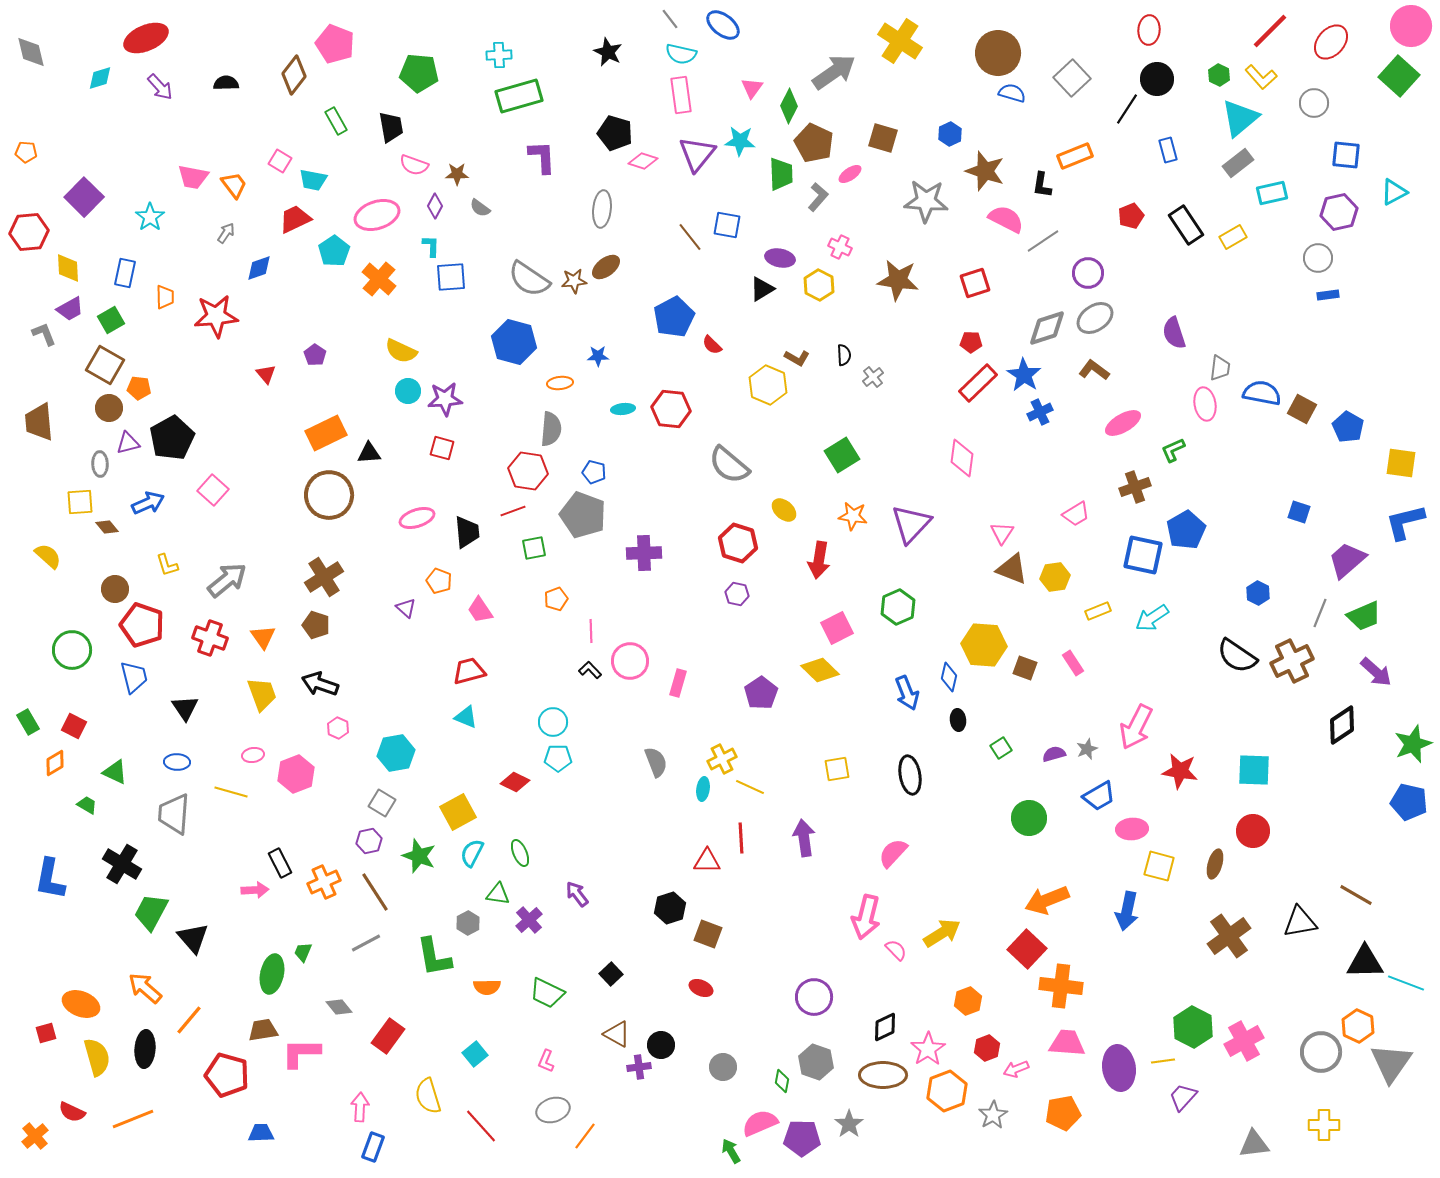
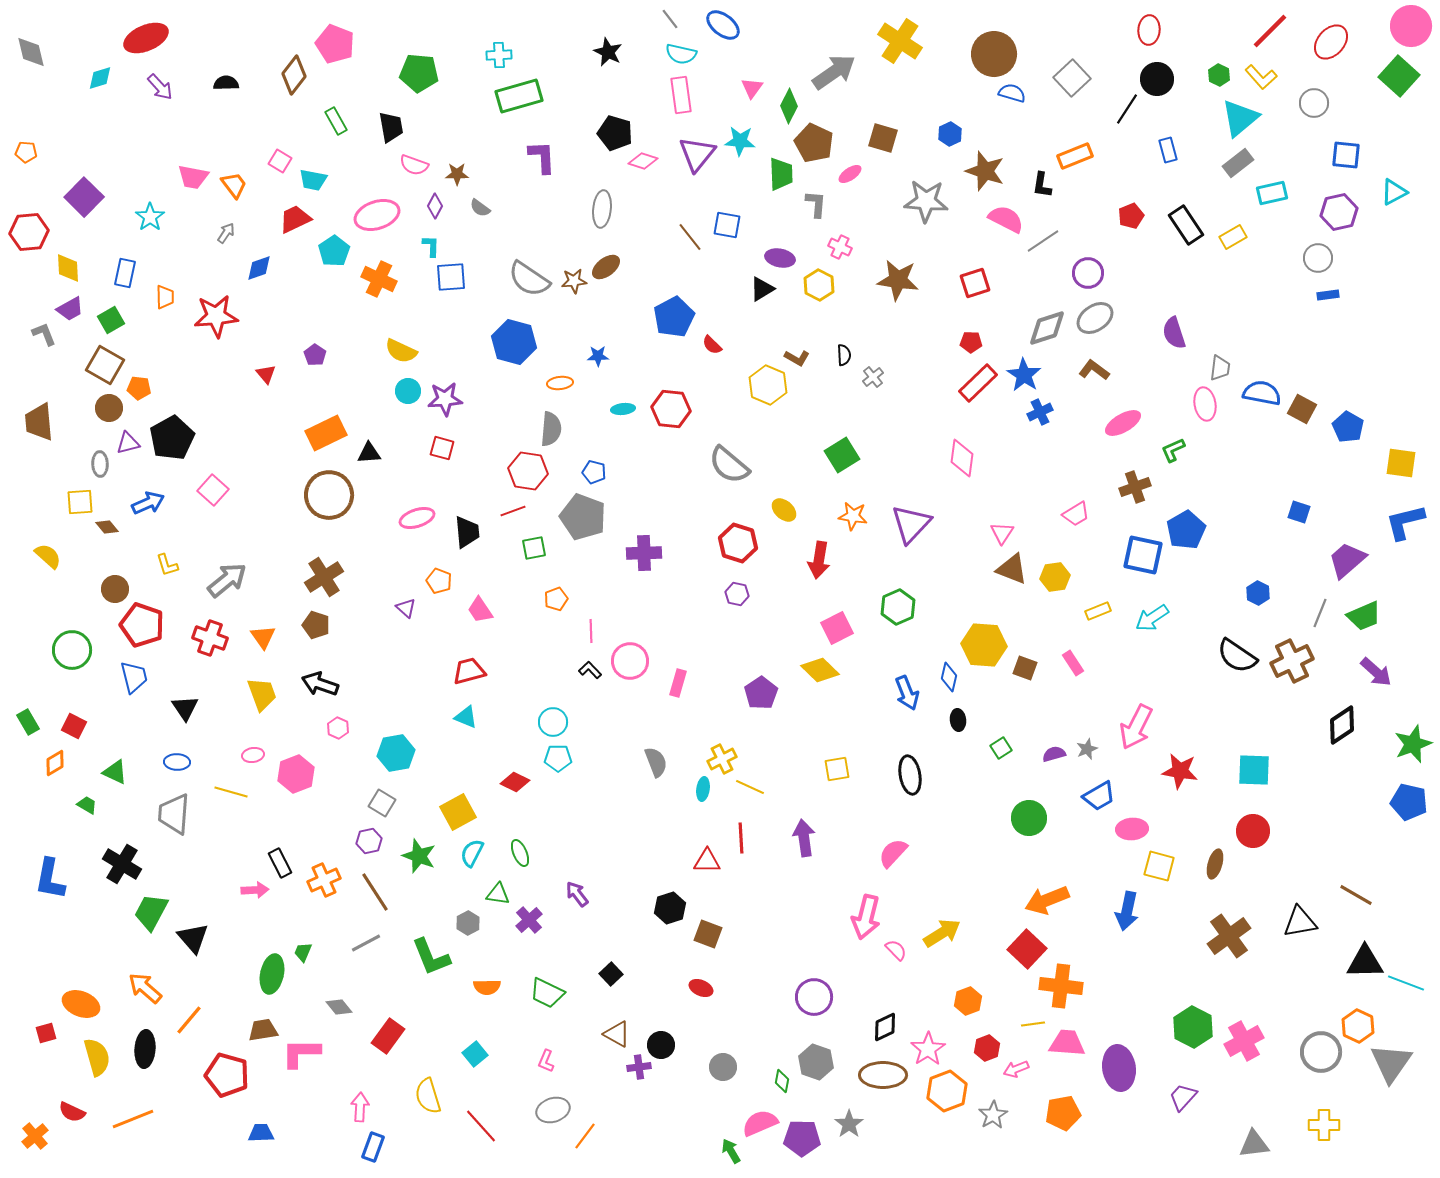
brown circle at (998, 53): moved 4 px left, 1 px down
gray L-shape at (818, 197): moved 2 px left, 7 px down; rotated 36 degrees counterclockwise
orange cross at (379, 279): rotated 16 degrees counterclockwise
gray pentagon at (583, 515): moved 2 px down
orange cross at (324, 882): moved 2 px up
green L-shape at (434, 957): moved 3 px left; rotated 12 degrees counterclockwise
yellow line at (1163, 1061): moved 130 px left, 37 px up
